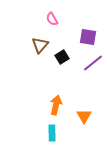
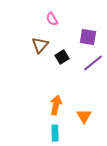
cyan rectangle: moved 3 px right
